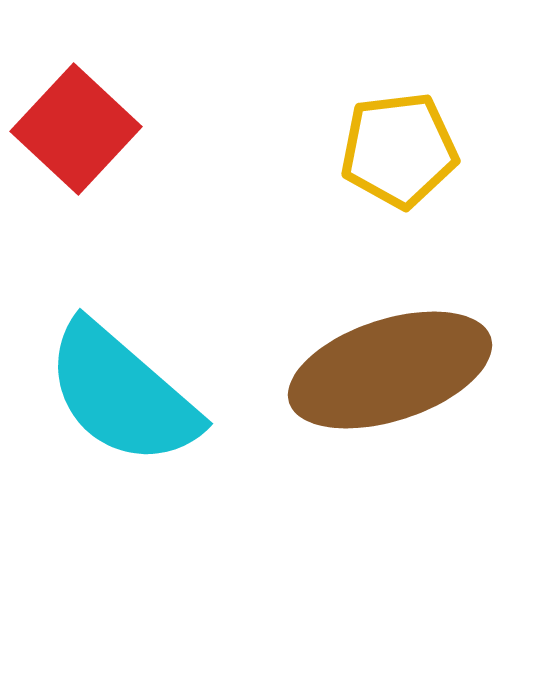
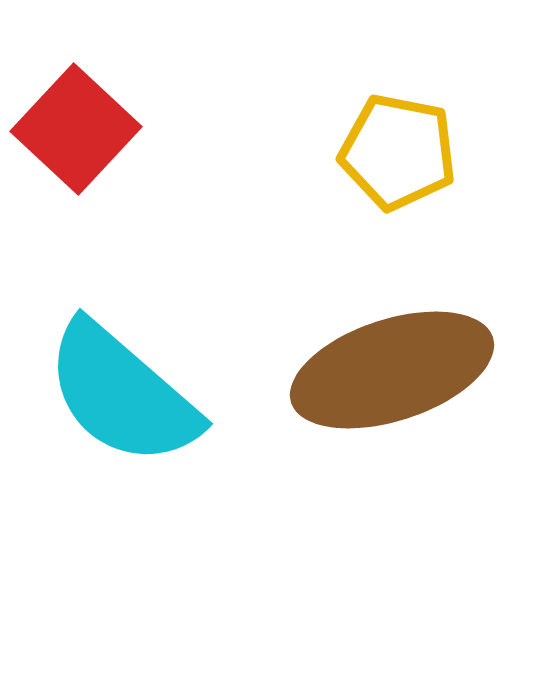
yellow pentagon: moved 1 px left, 2 px down; rotated 18 degrees clockwise
brown ellipse: moved 2 px right
